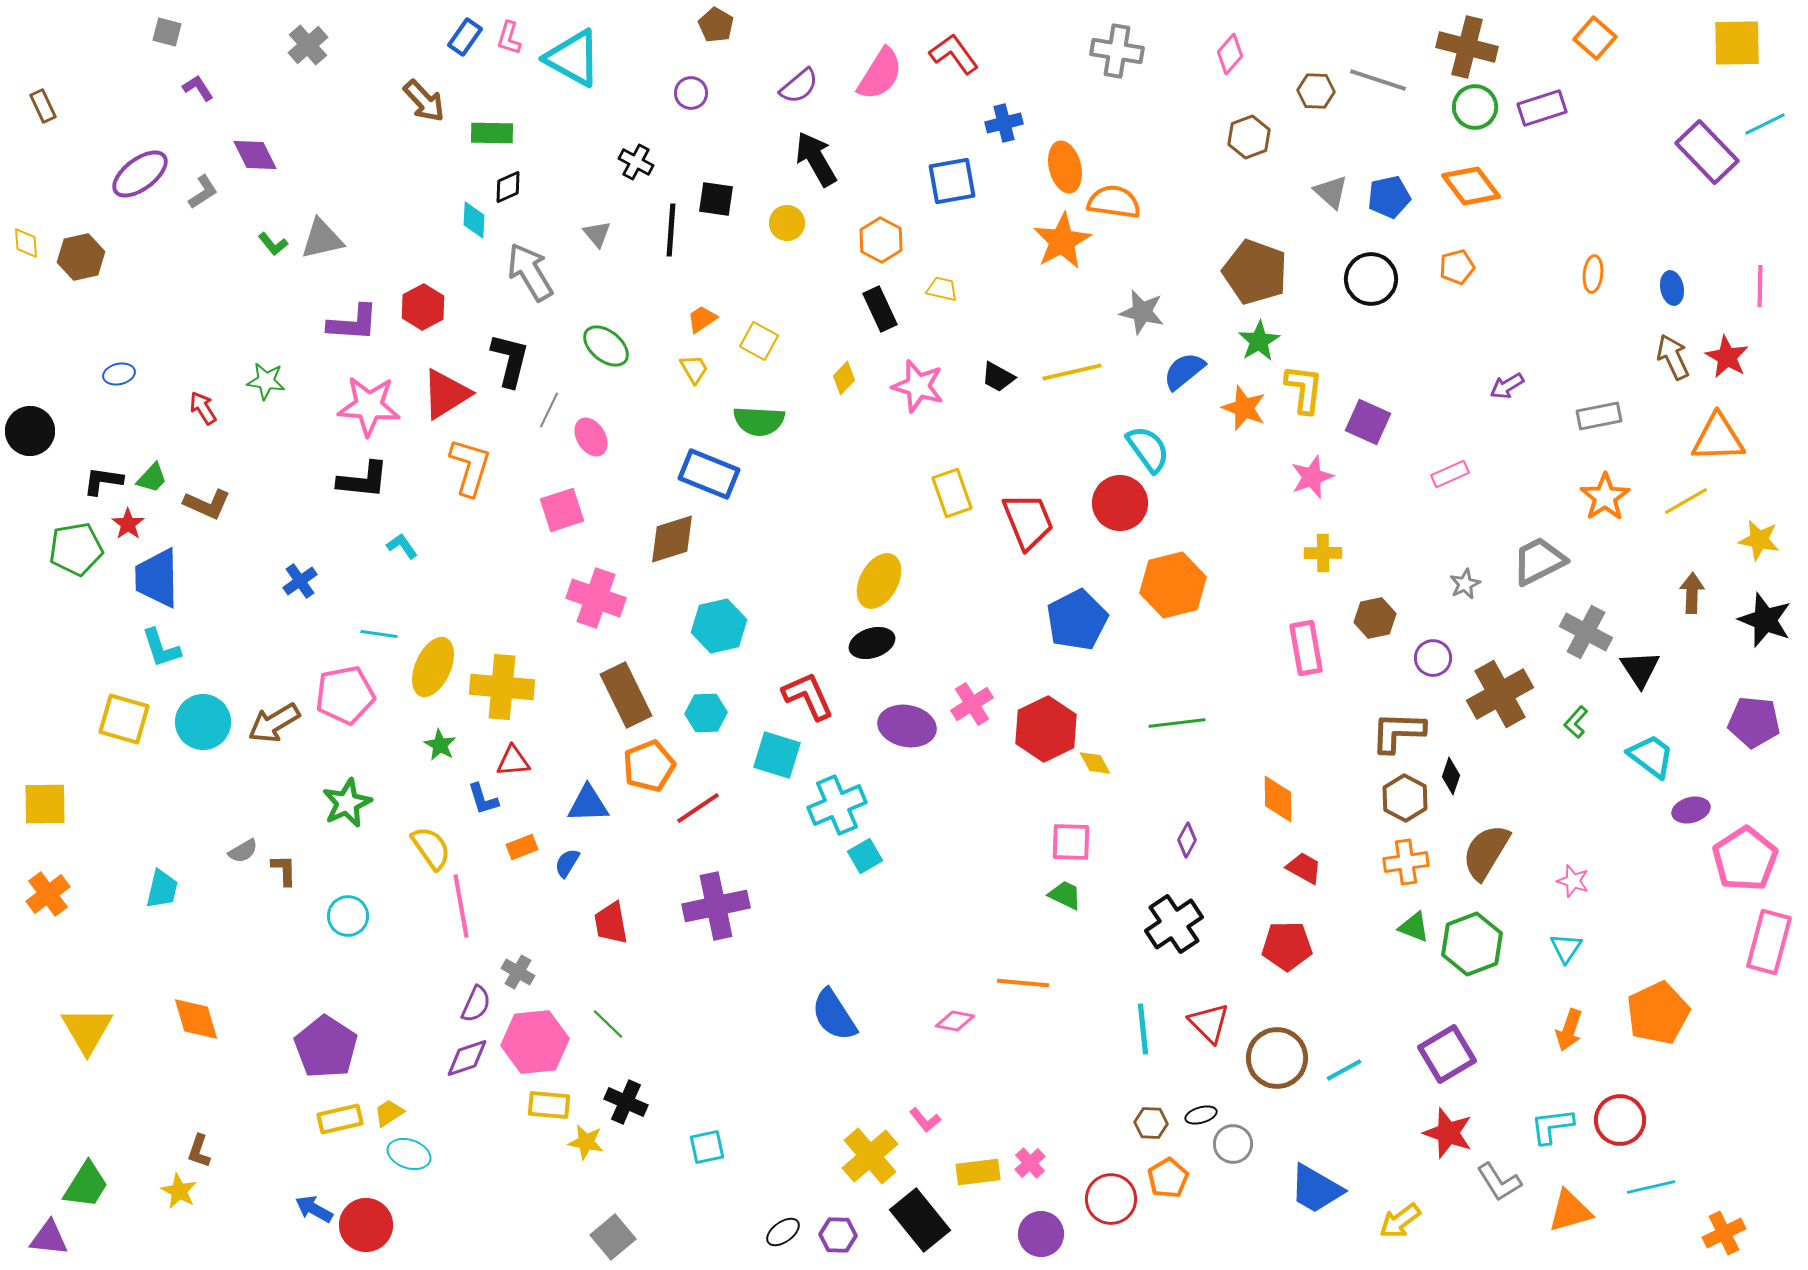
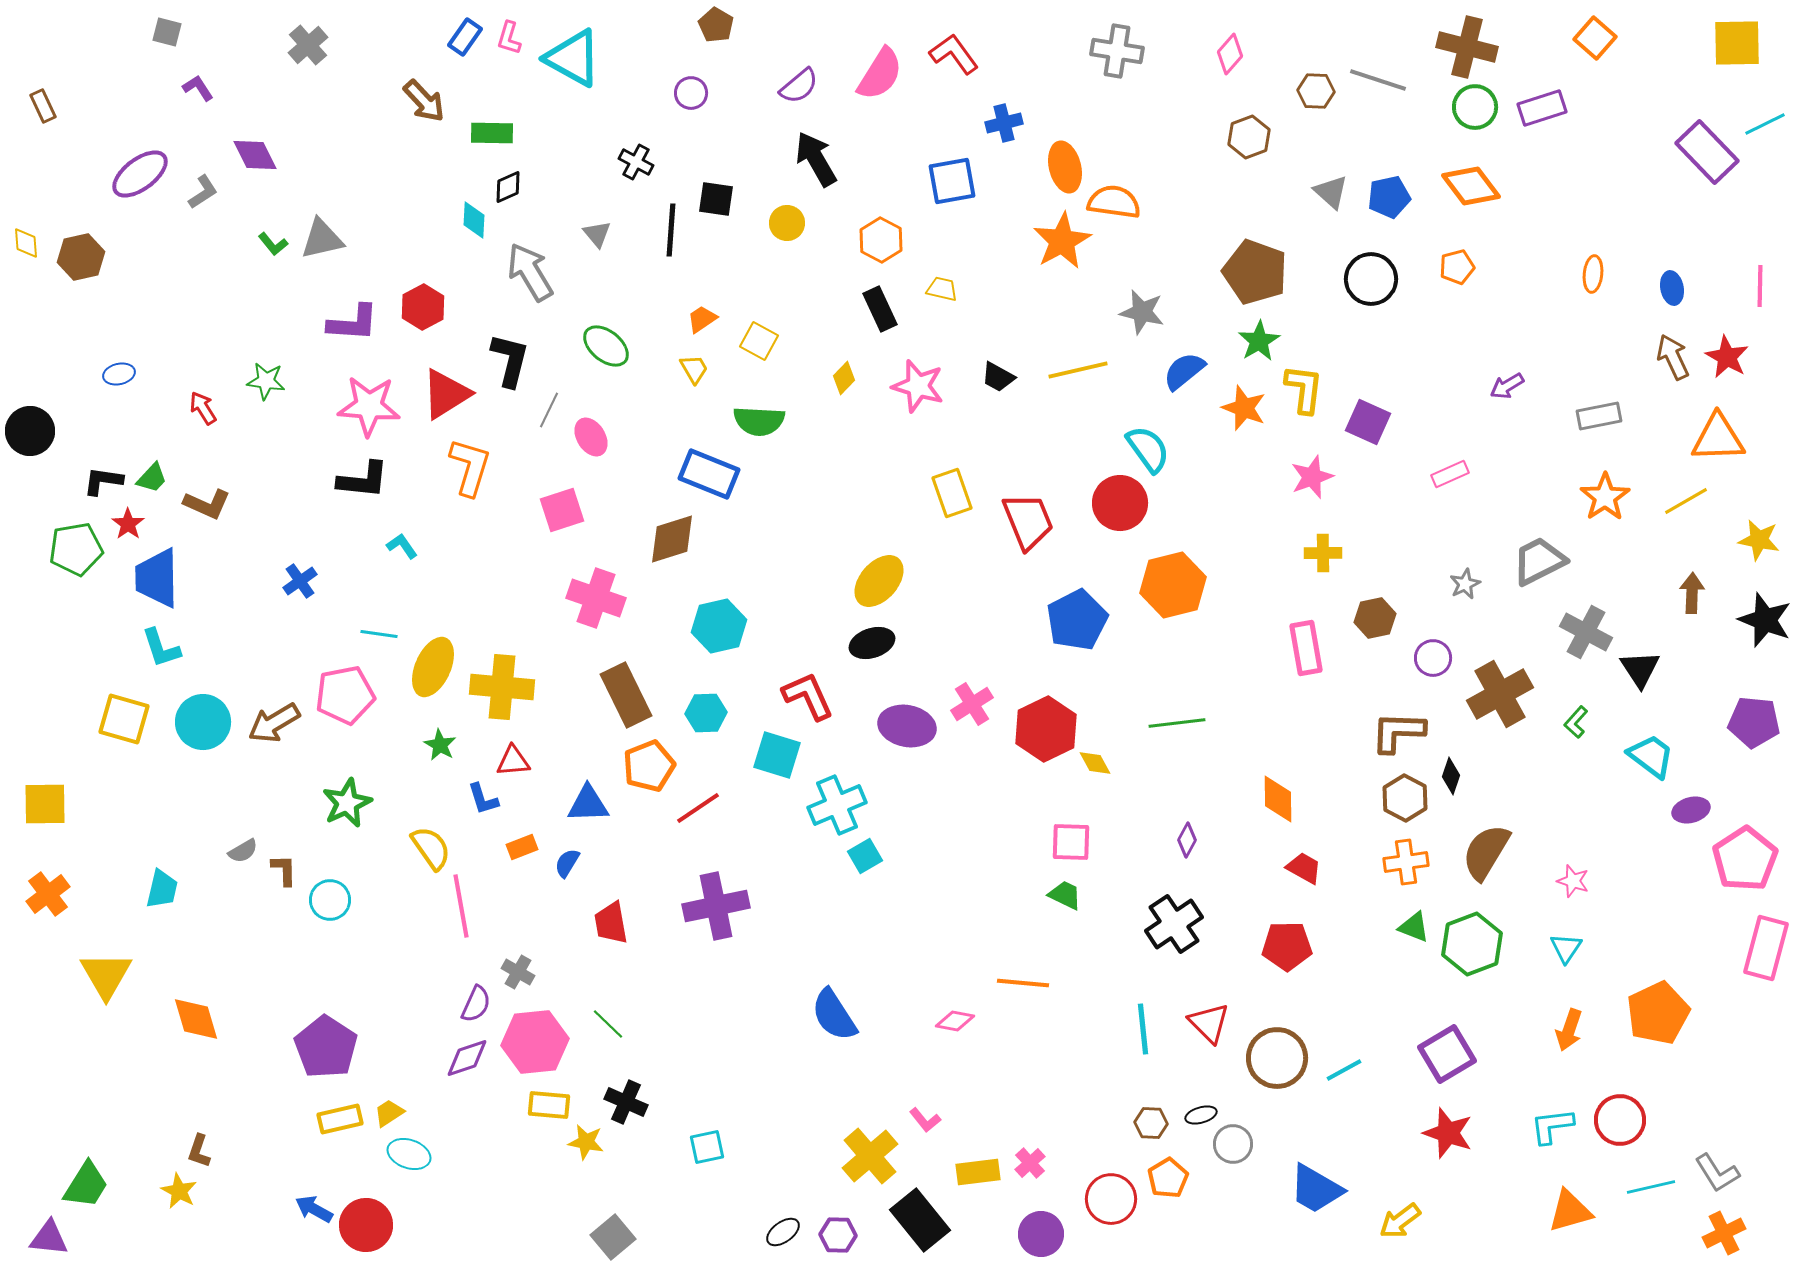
yellow line at (1072, 372): moved 6 px right, 2 px up
yellow ellipse at (879, 581): rotated 12 degrees clockwise
cyan circle at (348, 916): moved 18 px left, 16 px up
pink rectangle at (1769, 942): moved 3 px left, 6 px down
yellow triangle at (87, 1030): moved 19 px right, 55 px up
gray L-shape at (1499, 1182): moved 218 px right, 9 px up
